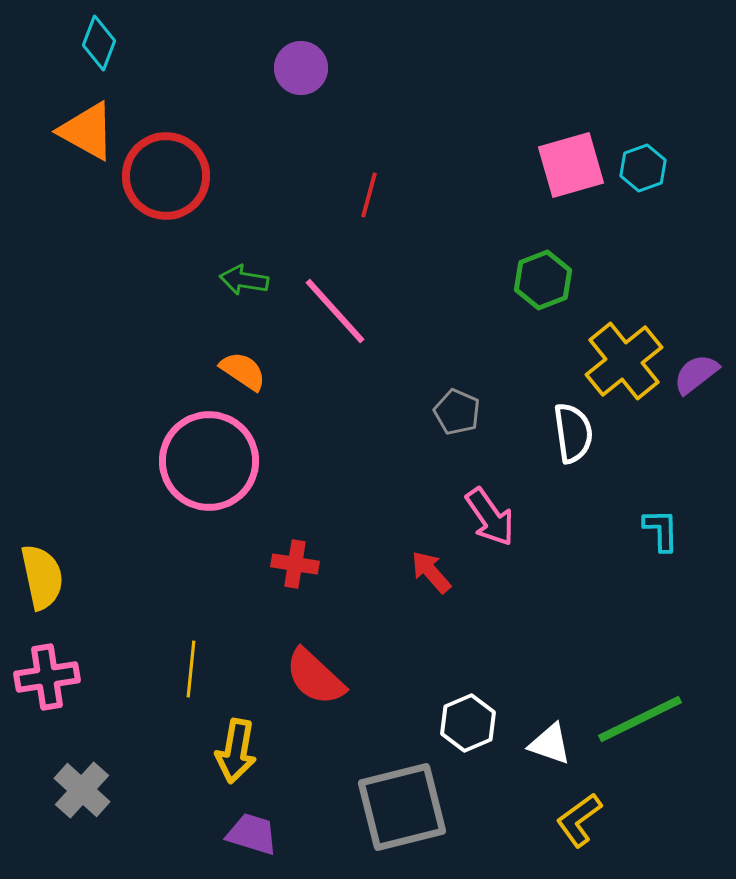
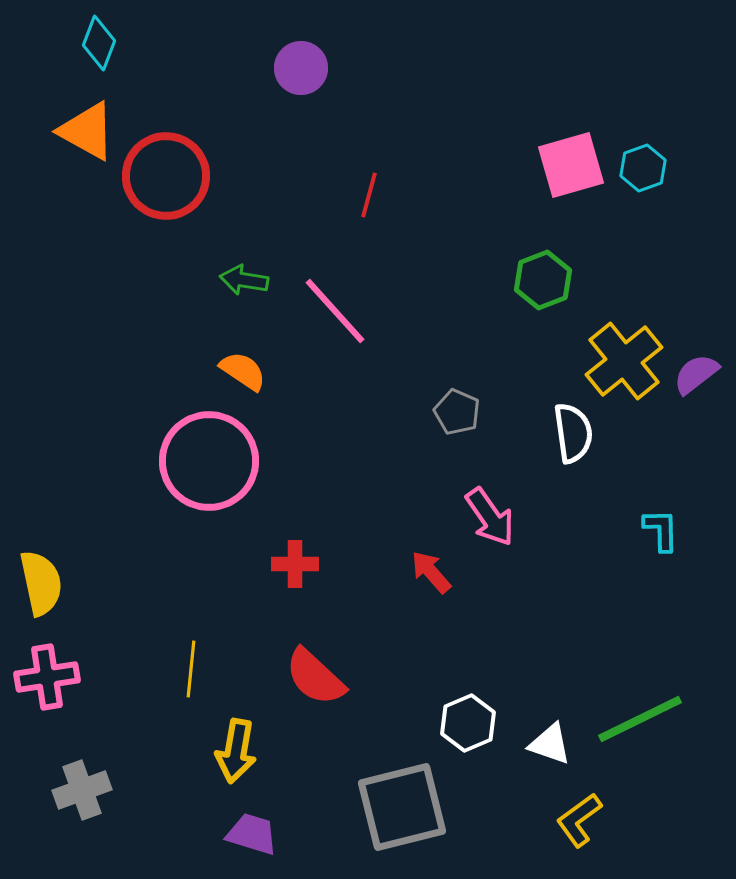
red cross: rotated 9 degrees counterclockwise
yellow semicircle: moved 1 px left, 6 px down
gray cross: rotated 28 degrees clockwise
